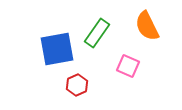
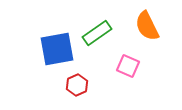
green rectangle: rotated 20 degrees clockwise
